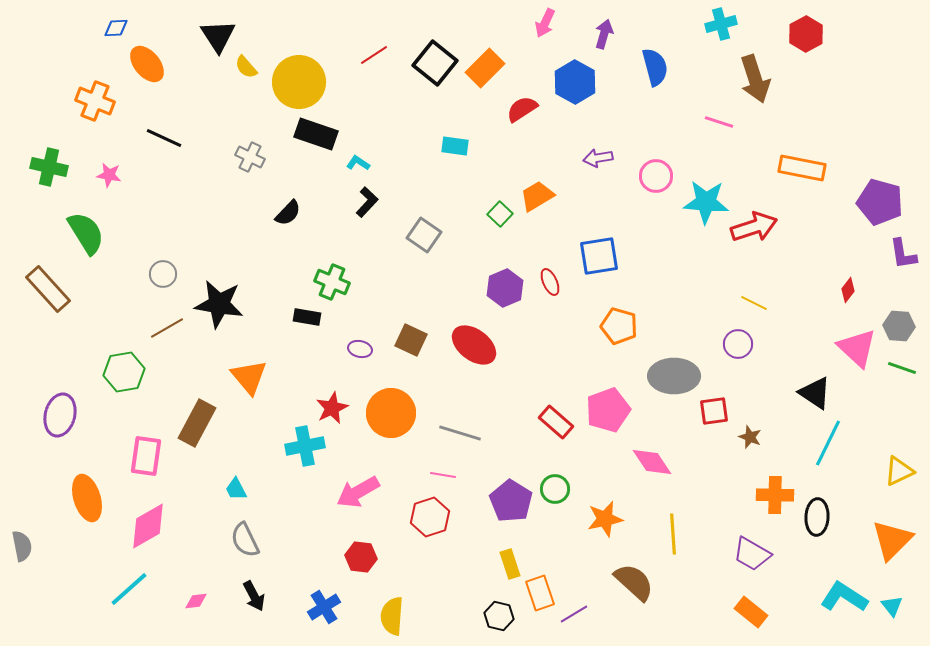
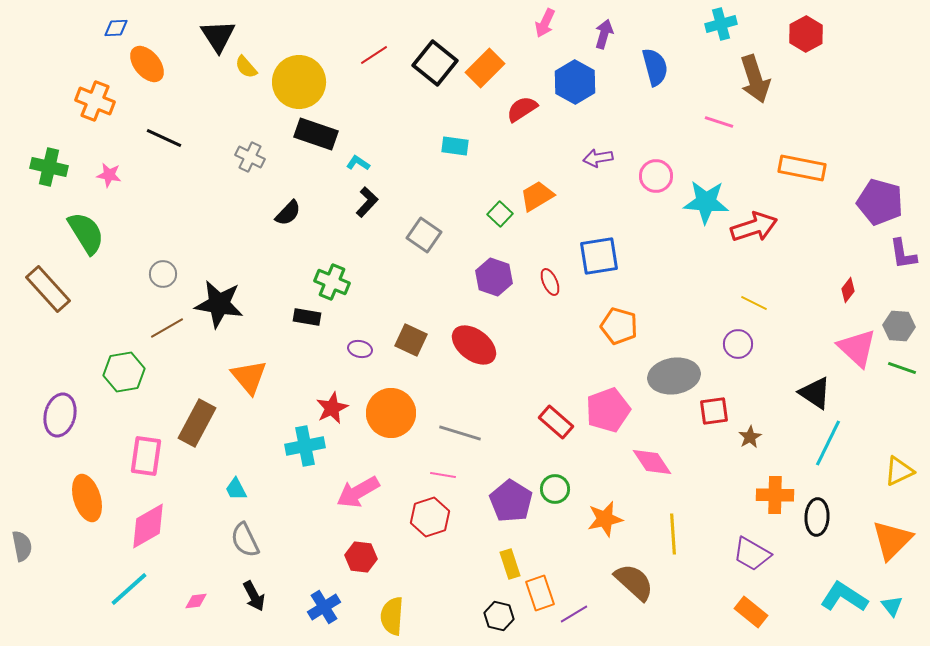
purple hexagon at (505, 288): moved 11 px left, 11 px up; rotated 18 degrees counterclockwise
gray ellipse at (674, 376): rotated 9 degrees counterclockwise
brown star at (750, 437): rotated 20 degrees clockwise
